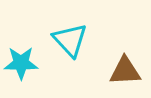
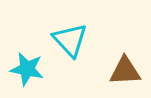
cyan star: moved 6 px right, 6 px down; rotated 12 degrees clockwise
